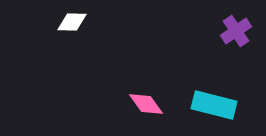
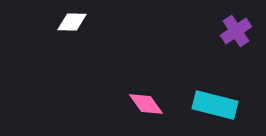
cyan rectangle: moved 1 px right
